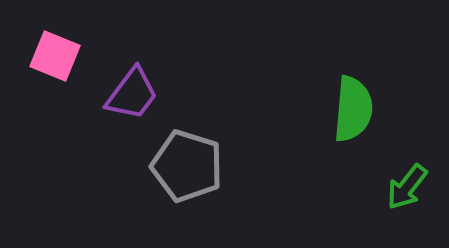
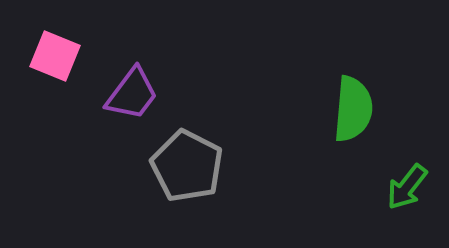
gray pentagon: rotated 10 degrees clockwise
